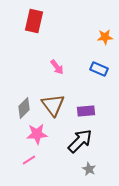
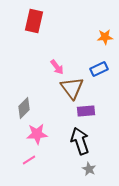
blue rectangle: rotated 48 degrees counterclockwise
brown triangle: moved 19 px right, 17 px up
black arrow: rotated 64 degrees counterclockwise
